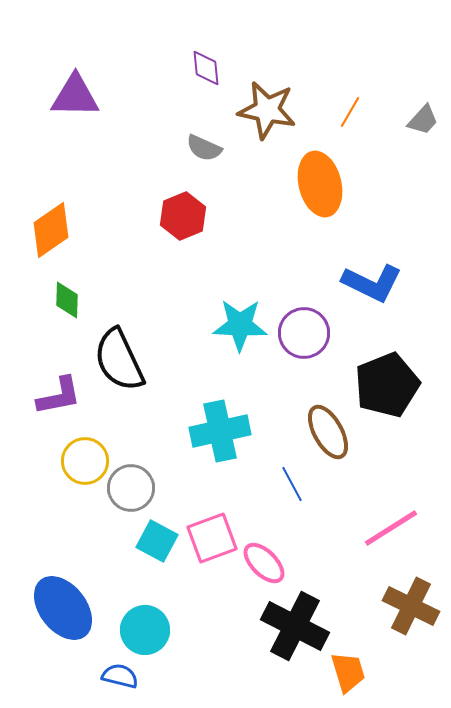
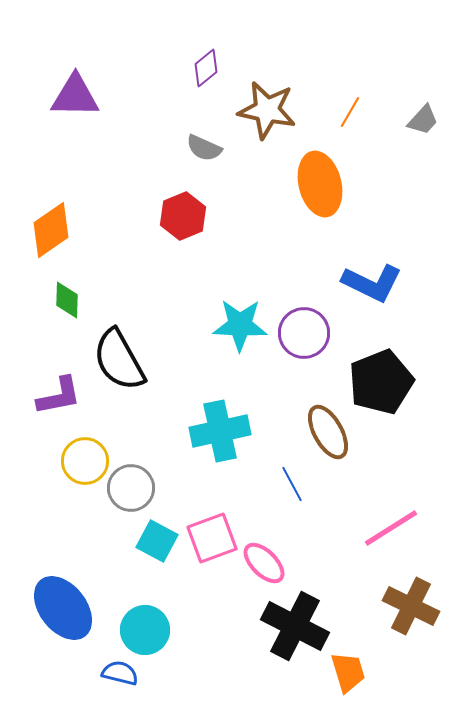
purple diamond: rotated 57 degrees clockwise
black semicircle: rotated 4 degrees counterclockwise
black pentagon: moved 6 px left, 3 px up
blue semicircle: moved 3 px up
